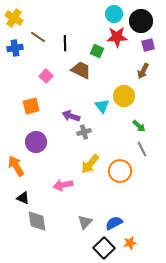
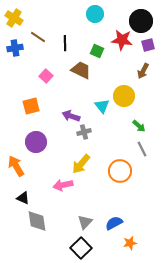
cyan circle: moved 19 px left
red star: moved 5 px right, 3 px down; rotated 10 degrees clockwise
yellow arrow: moved 9 px left
black square: moved 23 px left
